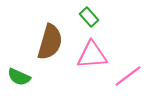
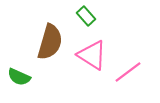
green rectangle: moved 3 px left, 1 px up
pink triangle: rotated 36 degrees clockwise
pink line: moved 4 px up
